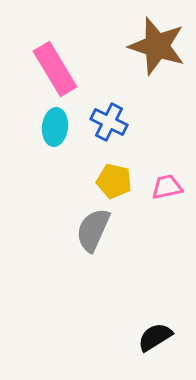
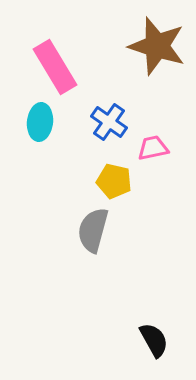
pink rectangle: moved 2 px up
blue cross: rotated 9 degrees clockwise
cyan ellipse: moved 15 px left, 5 px up
pink trapezoid: moved 14 px left, 39 px up
gray semicircle: rotated 9 degrees counterclockwise
black semicircle: moved 1 px left, 3 px down; rotated 93 degrees clockwise
